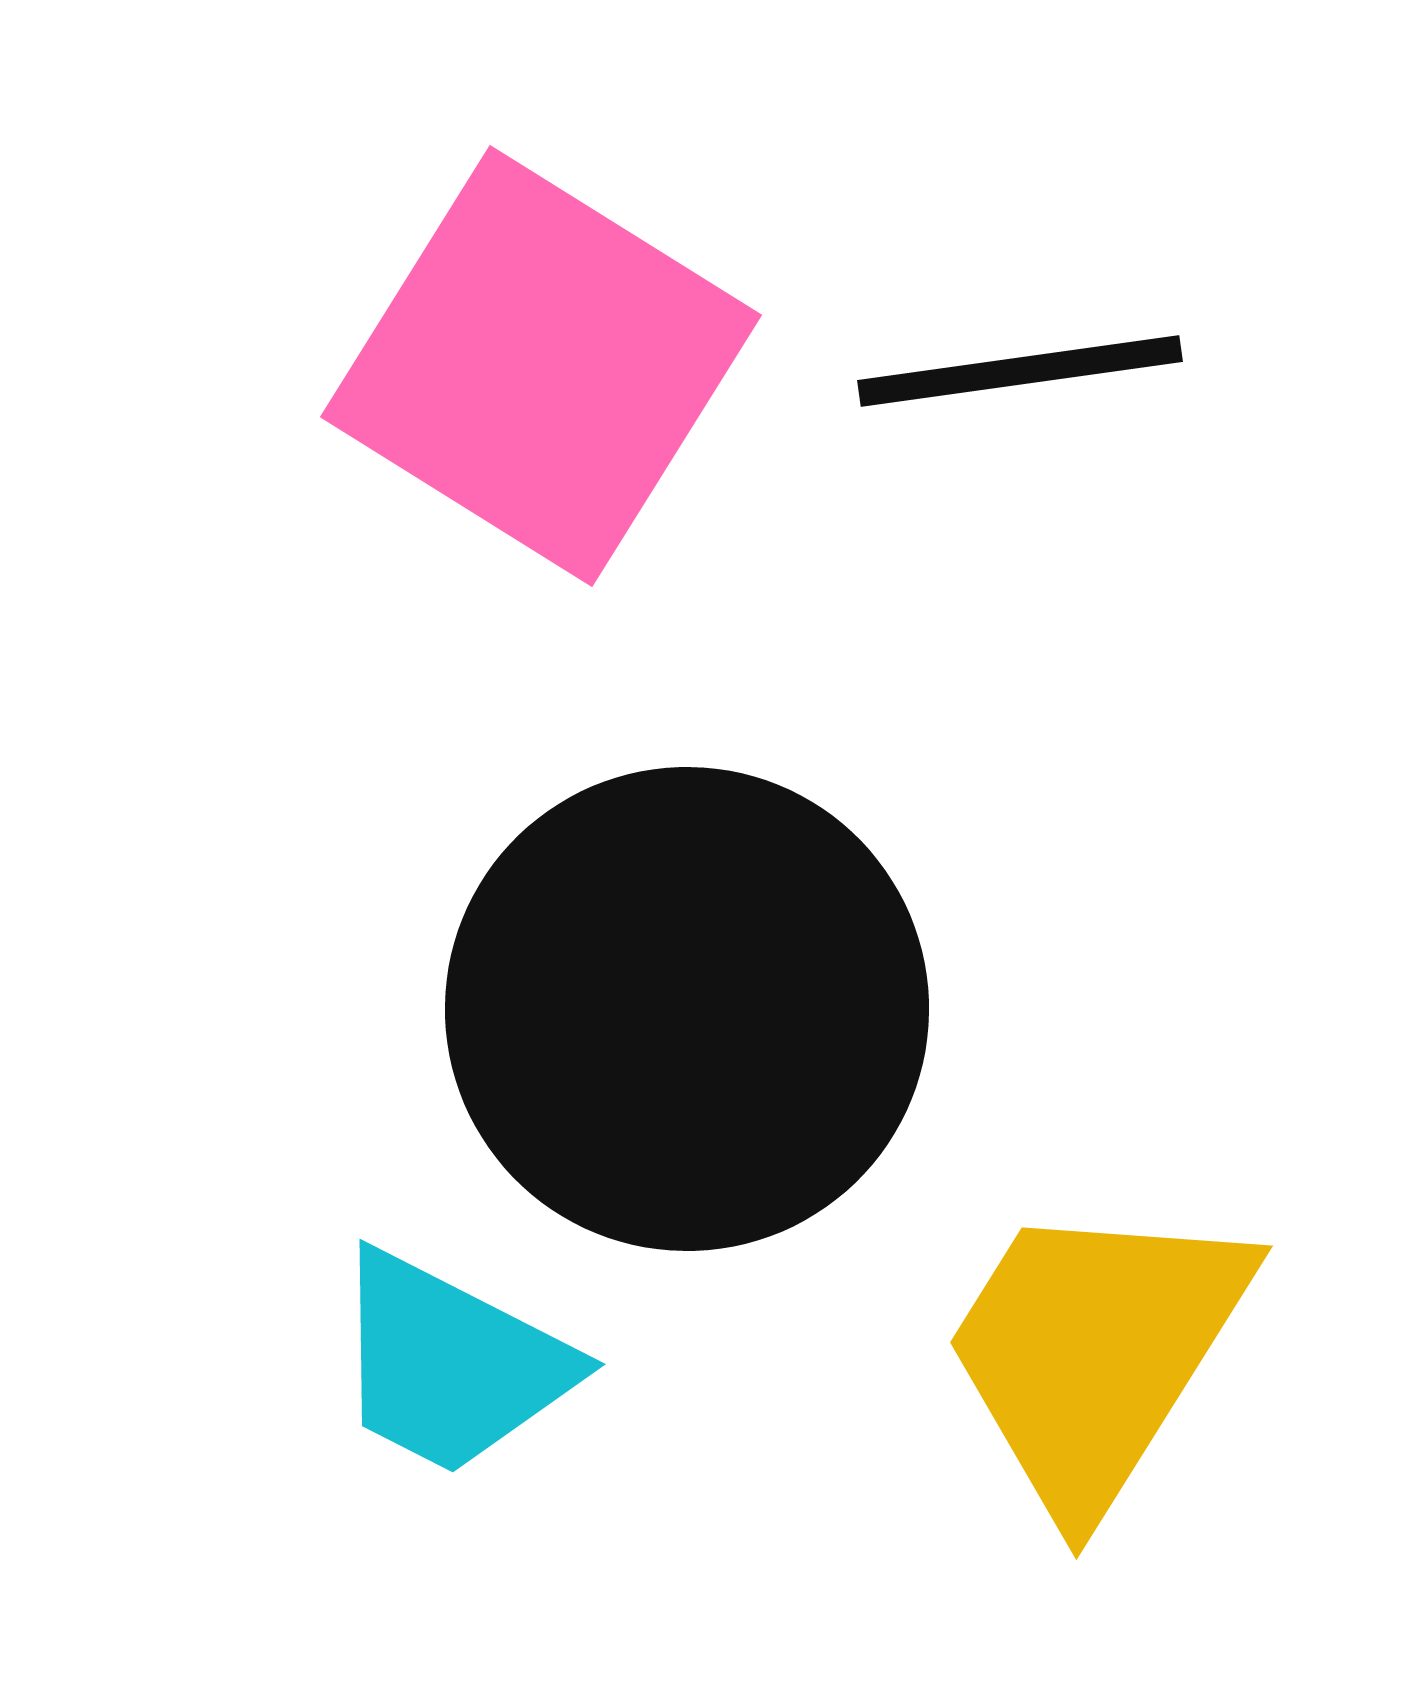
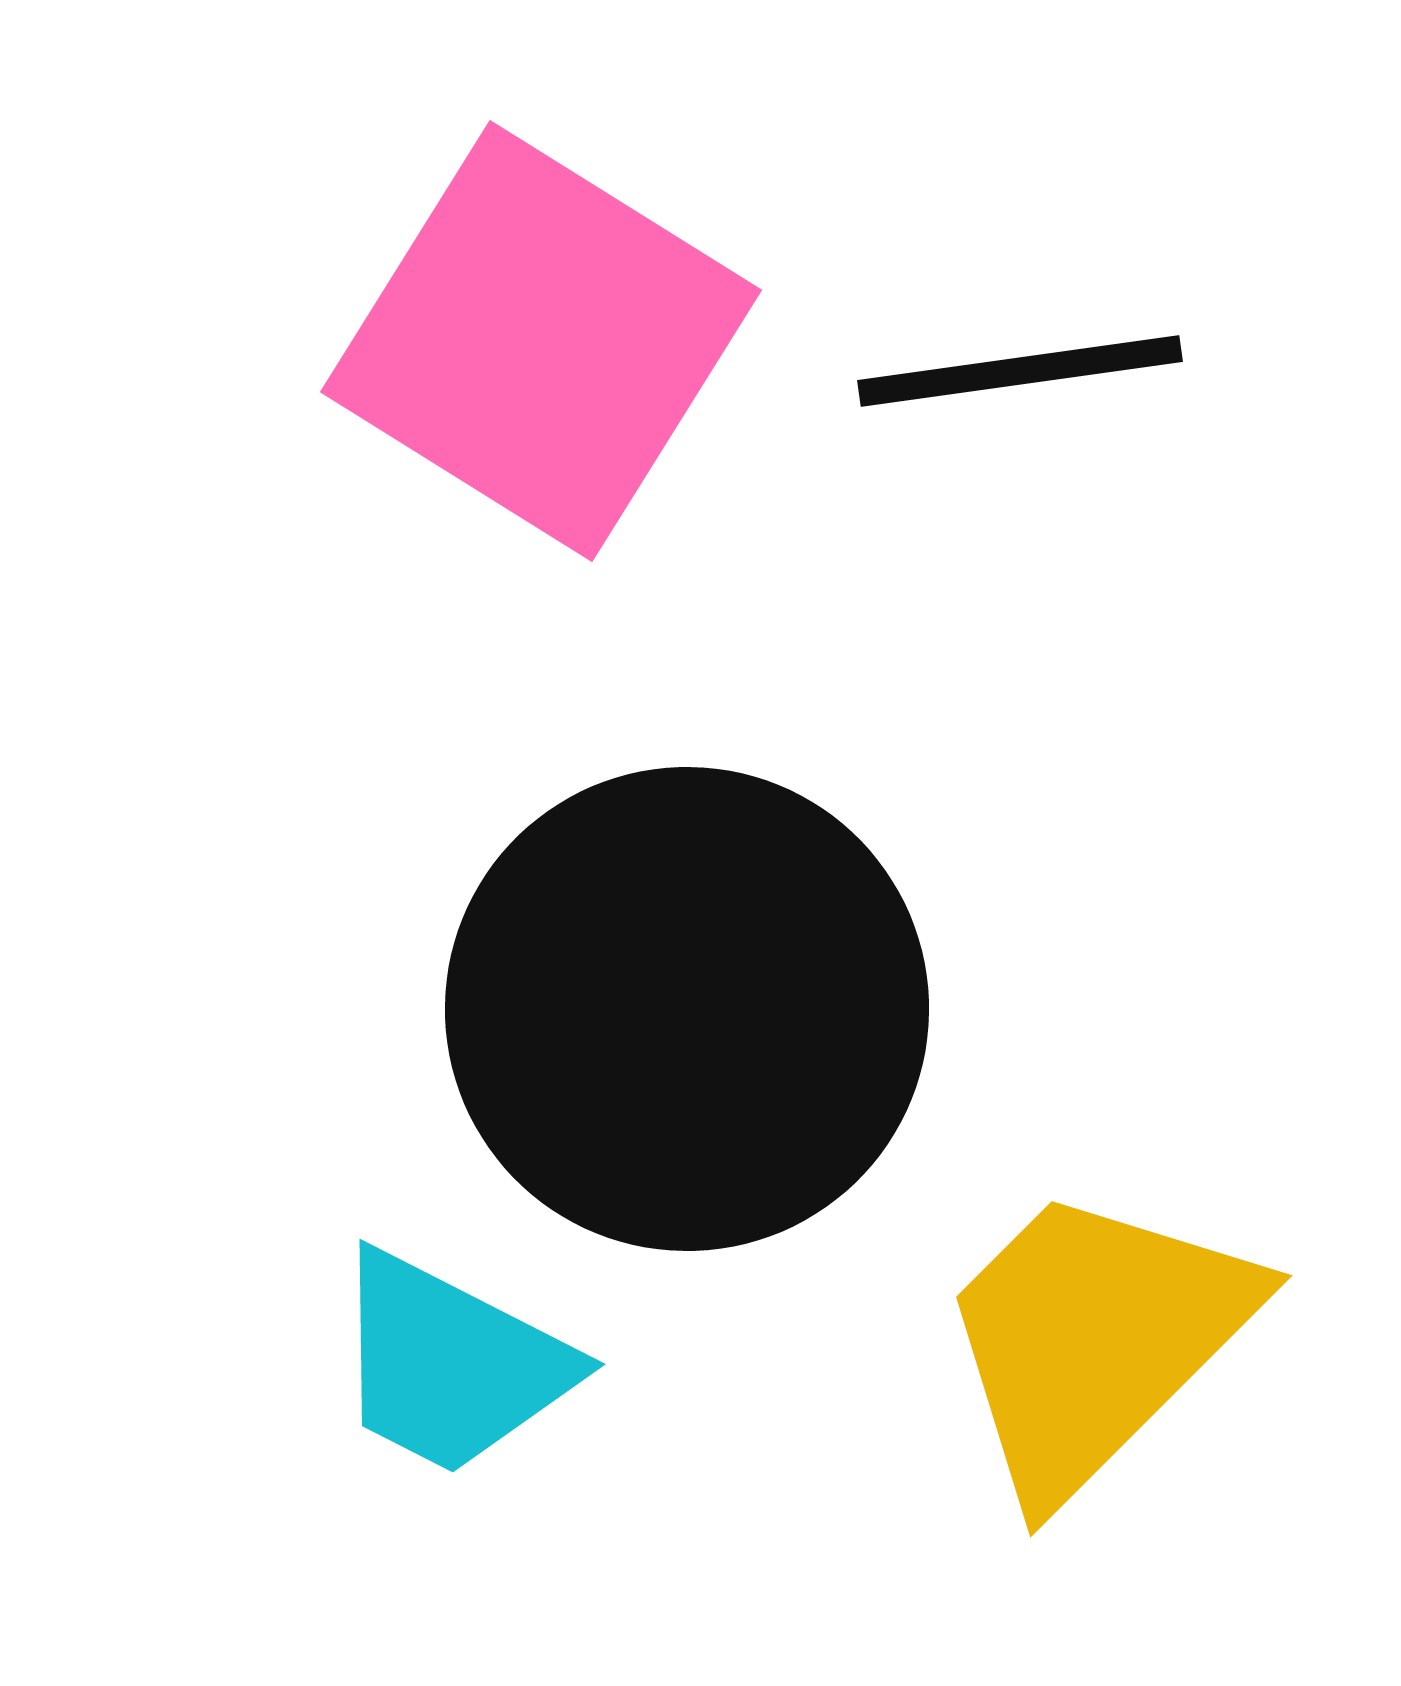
pink square: moved 25 px up
yellow trapezoid: moved 13 px up; rotated 13 degrees clockwise
